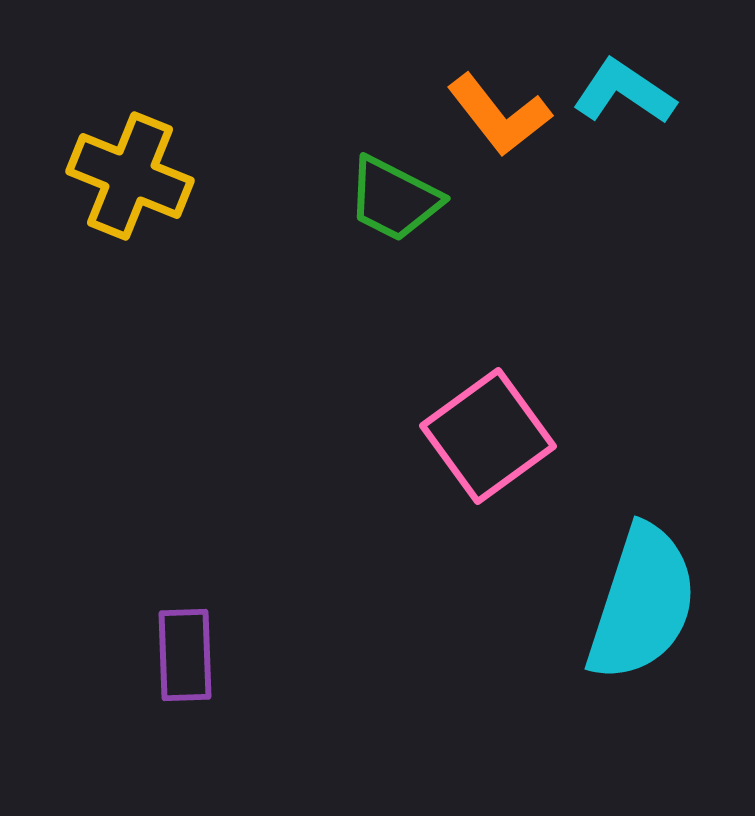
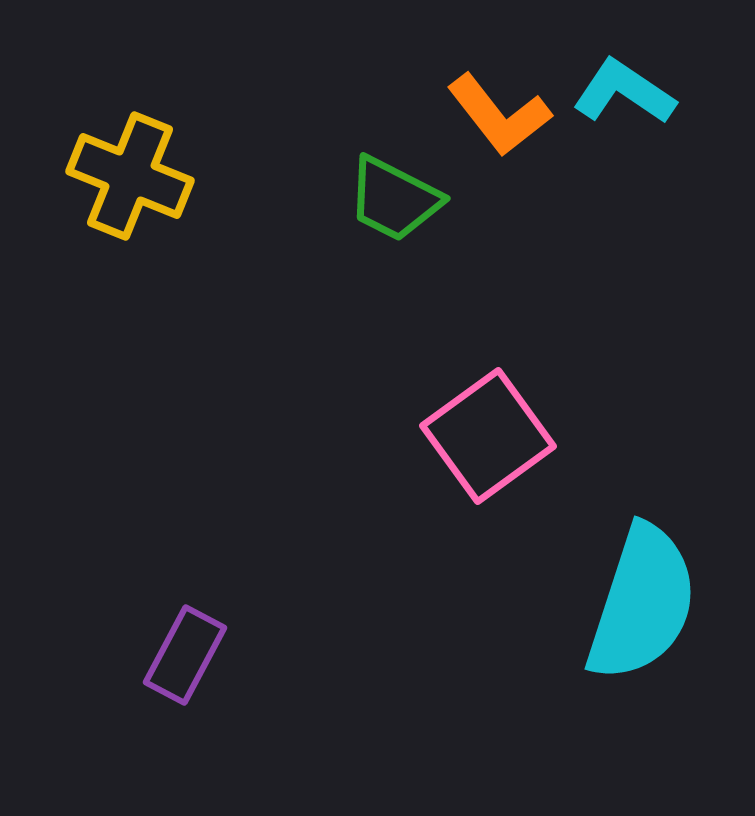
purple rectangle: rotated 30 degrees clockwise
